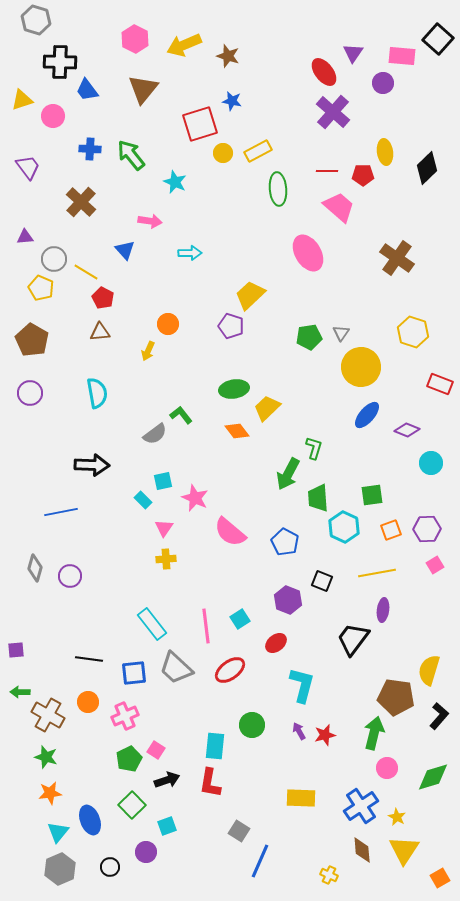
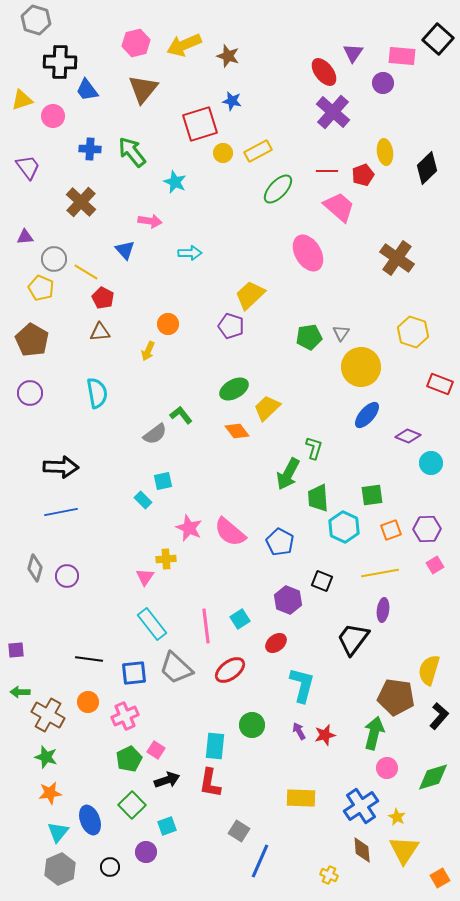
pink hexagon at (135, 39): moved 1 px right, 4 px down; rotated 20 degrees clockwise
green arrow at (131, 155): moved 1 px right, 3 px up
red pentagon at (363, 175): rotated 20 degrees counterclockwise
green ellipse at (278, 189): rotated 48 degrees clockwise
green ellipse at (234, 389): rotated 20 degrees counterclockwise
purple diamond at (407, 430): moved 1 px right, 6 px down
black arrow at (92, 465): moved 31 px left, 2 px down
pink star at (195, 498): moved 6 px left, 30 px down
pink triangle at (164, 528): moved 19 px left, 49 px down
blue pentagon at (285, 542): moved 5 px left
yellow line at (377, 573): moved 3 px right
purple circle at (70, 576): moved 3 px left
